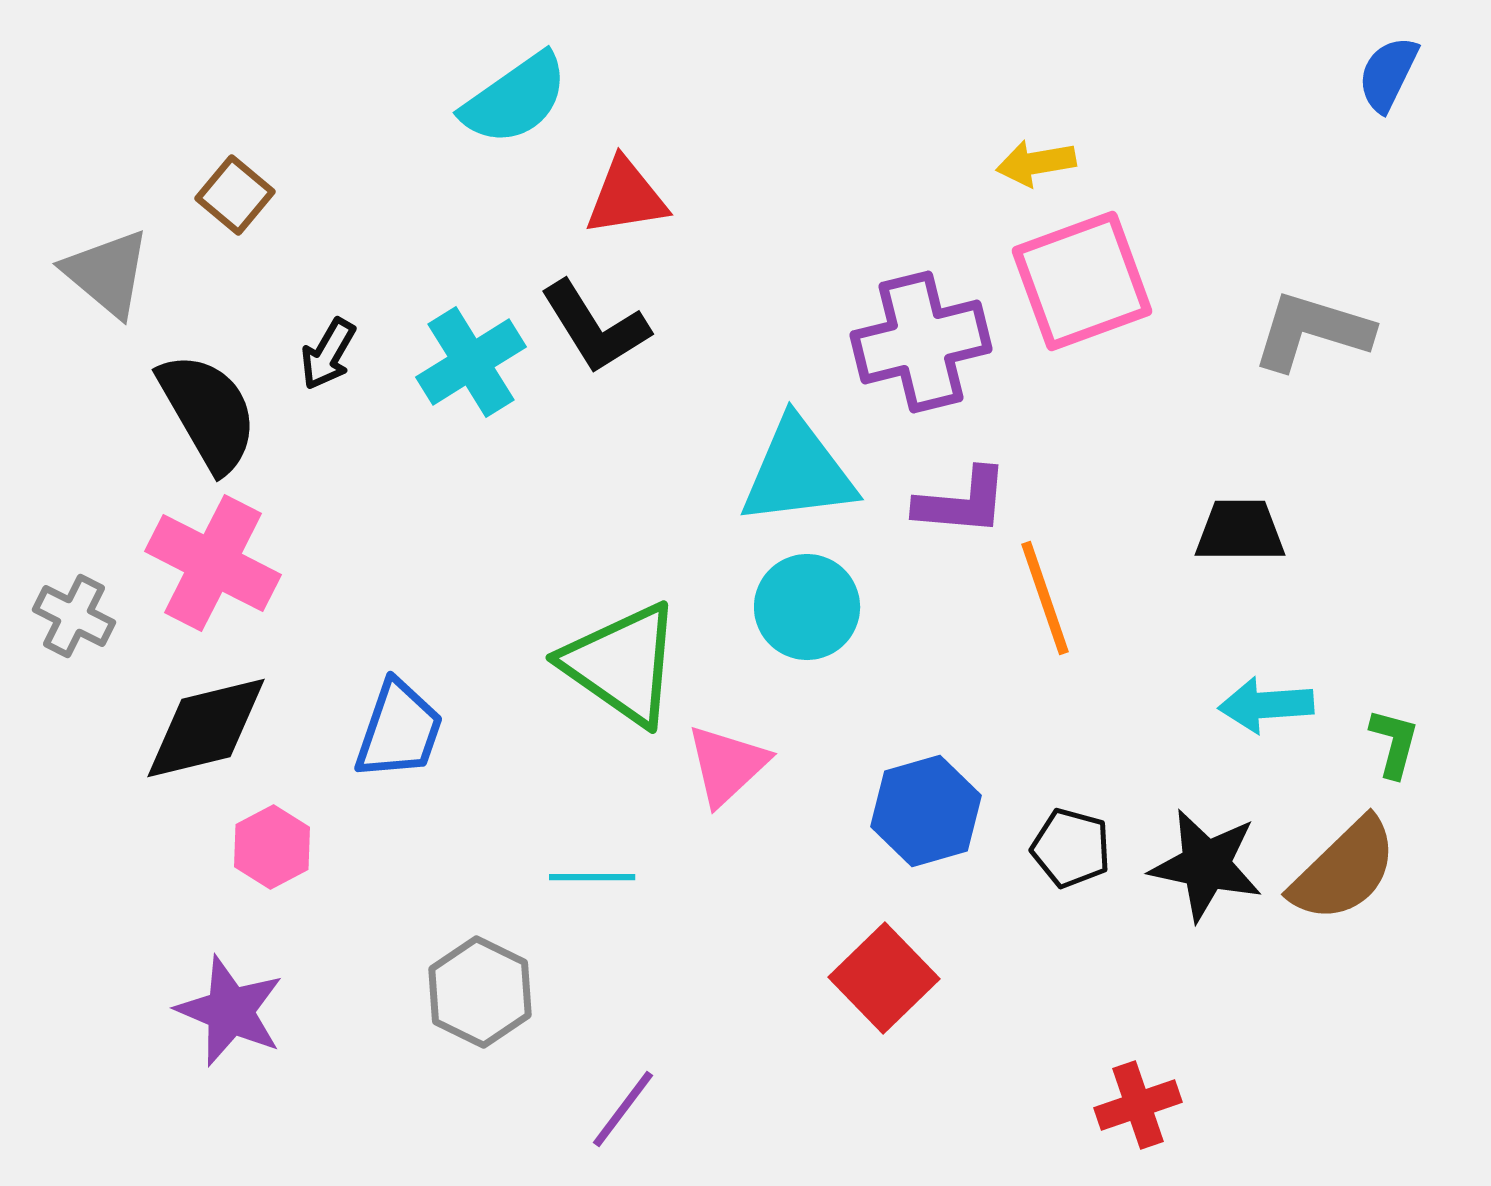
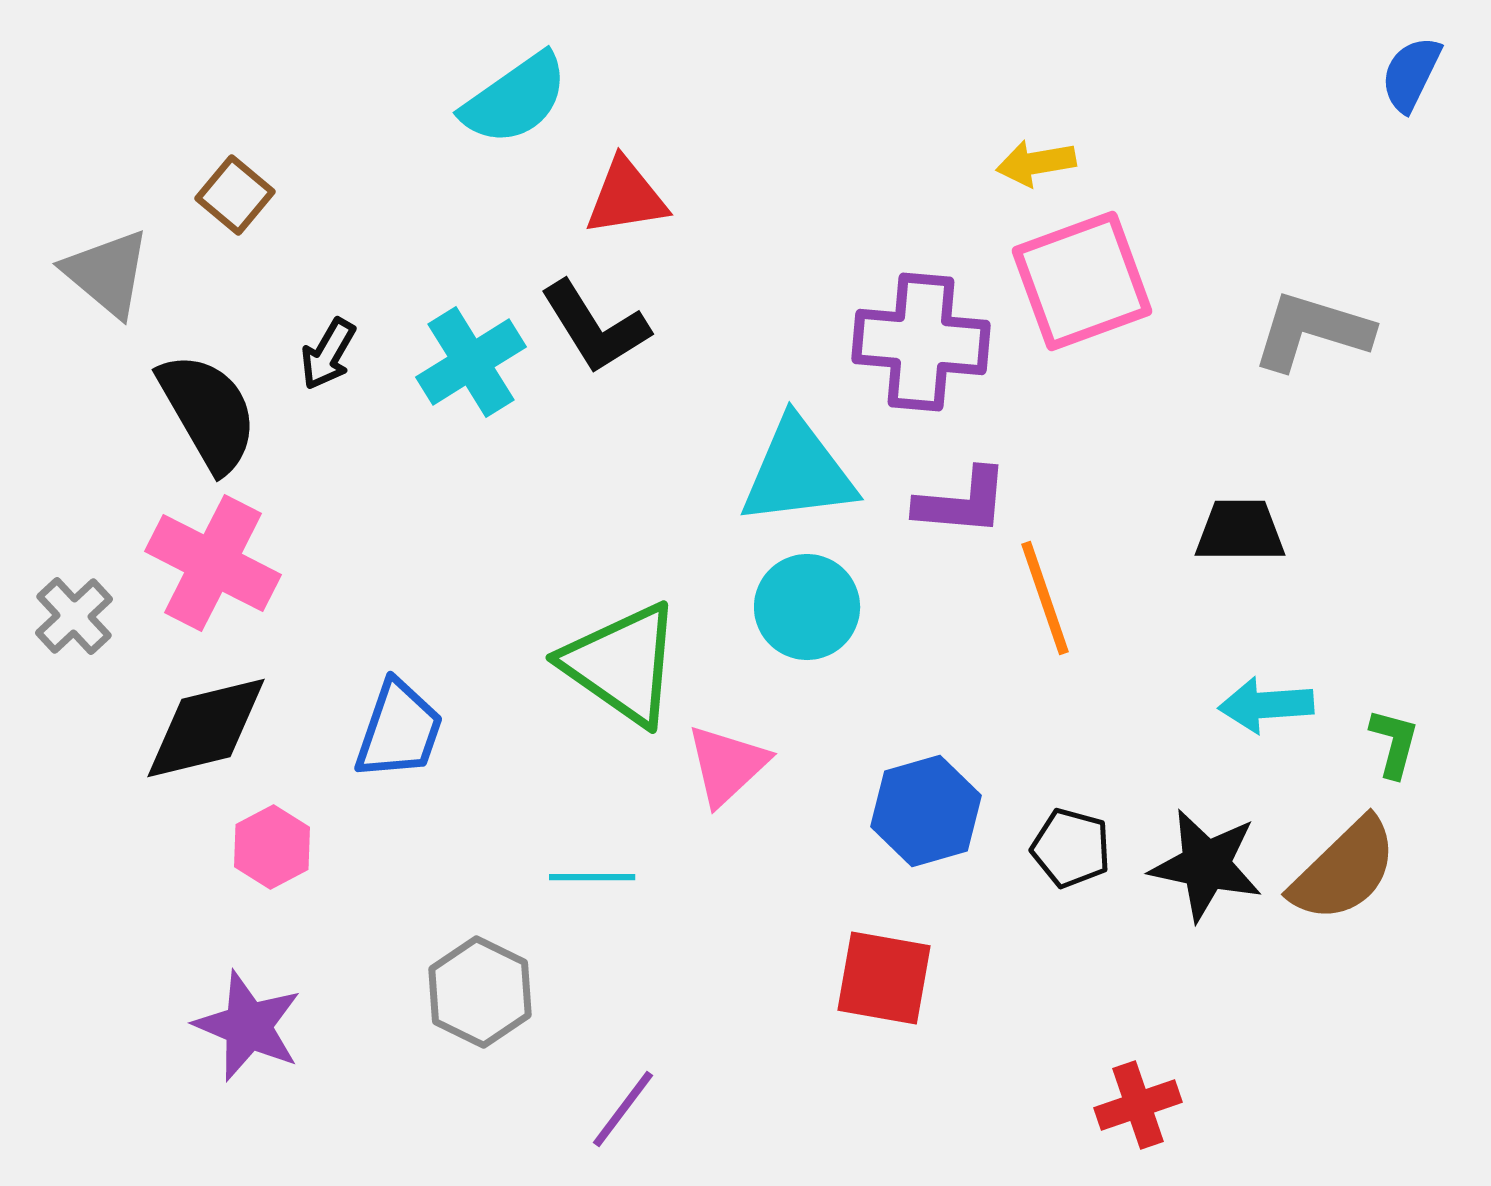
blue semicircle: moved 23 px right
purple cross: rotated 19 degrees clockwise
gray cross: rotated 20 degrees clockwise
red square: rotated 36 degrees counterclockwise
purple star: moved 18 px right, 15 px down
